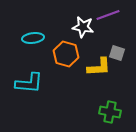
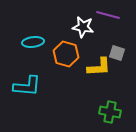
purple line: rotated 35 degrees clockwise
cyan ellipse: moved 4 px down
cyan L-shape: moved 2 px left, 3 px down
